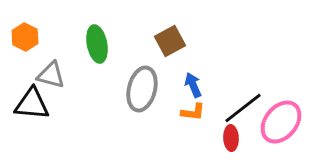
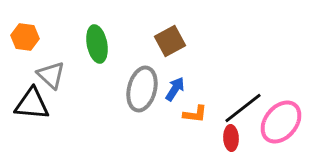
orange hexagon: rotated 20 degrees counterclockwise
gray triangle: rotated 28 degrees clockwise
blue arrow: moved 18 px left, 4 px down; rotated 55 degrees clockwise
orange L-shape: moved 2 px right, 2 px down
